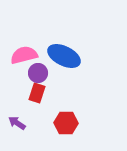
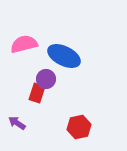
pink semicircle: moved 11 px up
purple circle: moved 8 px right, 6 px down
red hexagon: moved 13 px right, 4 px down; rotated 15 degrees counterclockwise
